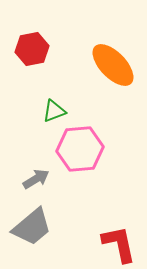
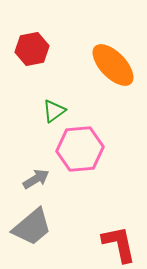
green triangle: rotated 15 degrees counterclockwise
